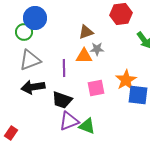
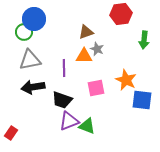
blue circle: moved 1 px left, 1 px down
green arrow: rotated 42 degrees clockwise
gray star: rotated 24 degrees clockwise
gray triangle: rotated 10 degrees clockwise
orange star: rotated 15 degrees counterclockwise
blue square: moved 4 px right, 5 px down
